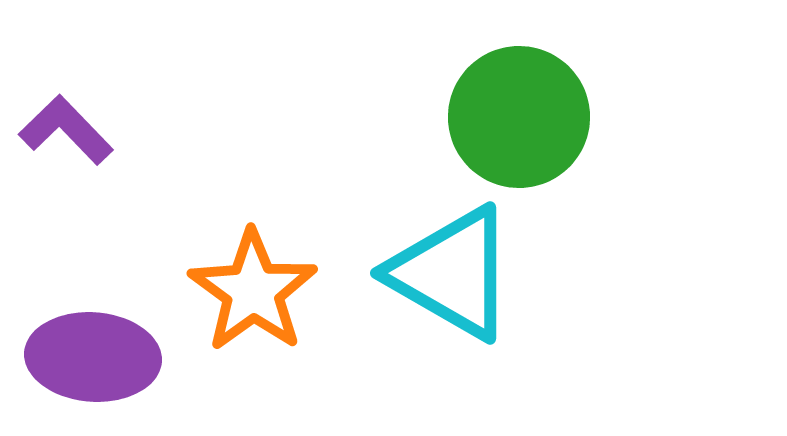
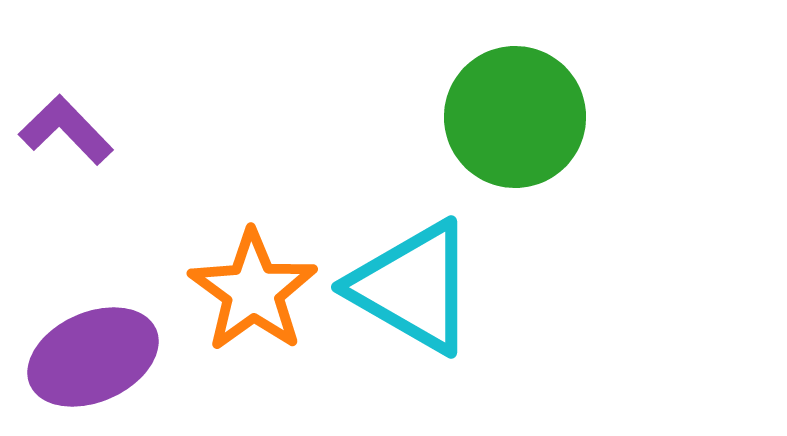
green circle: moved 4 px left
cyan triangle: moved 39 px left, 14 px down
purple ellipse: rotated 28 degrees counterclockwise
